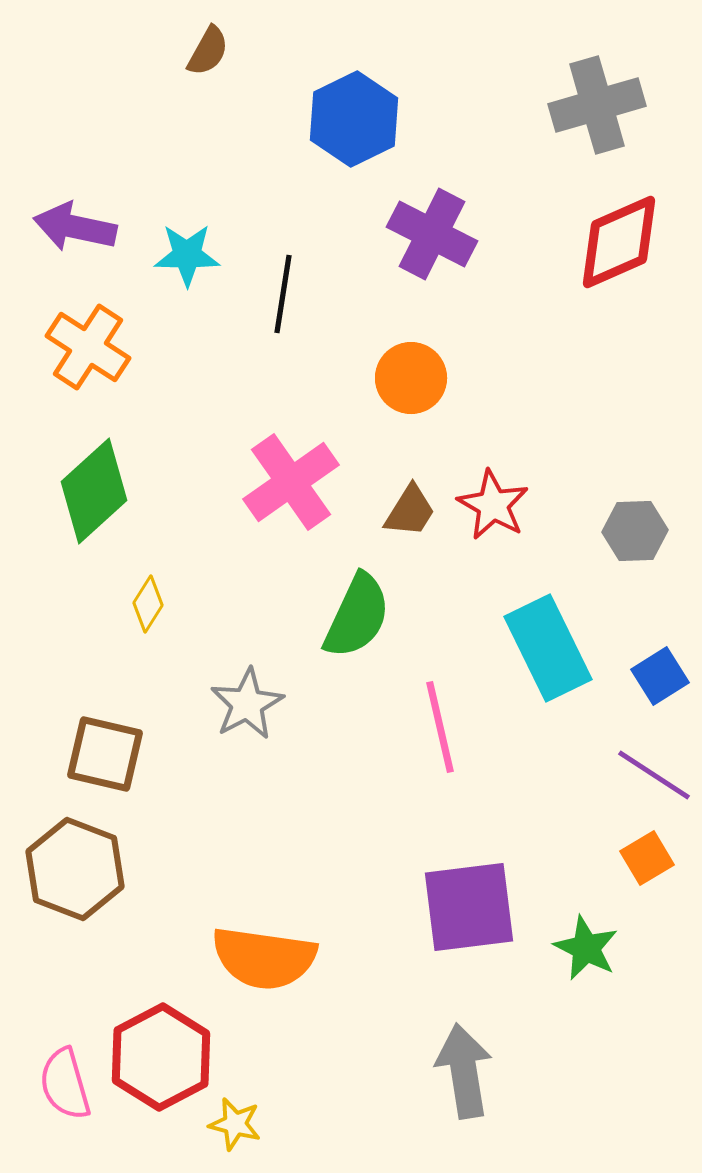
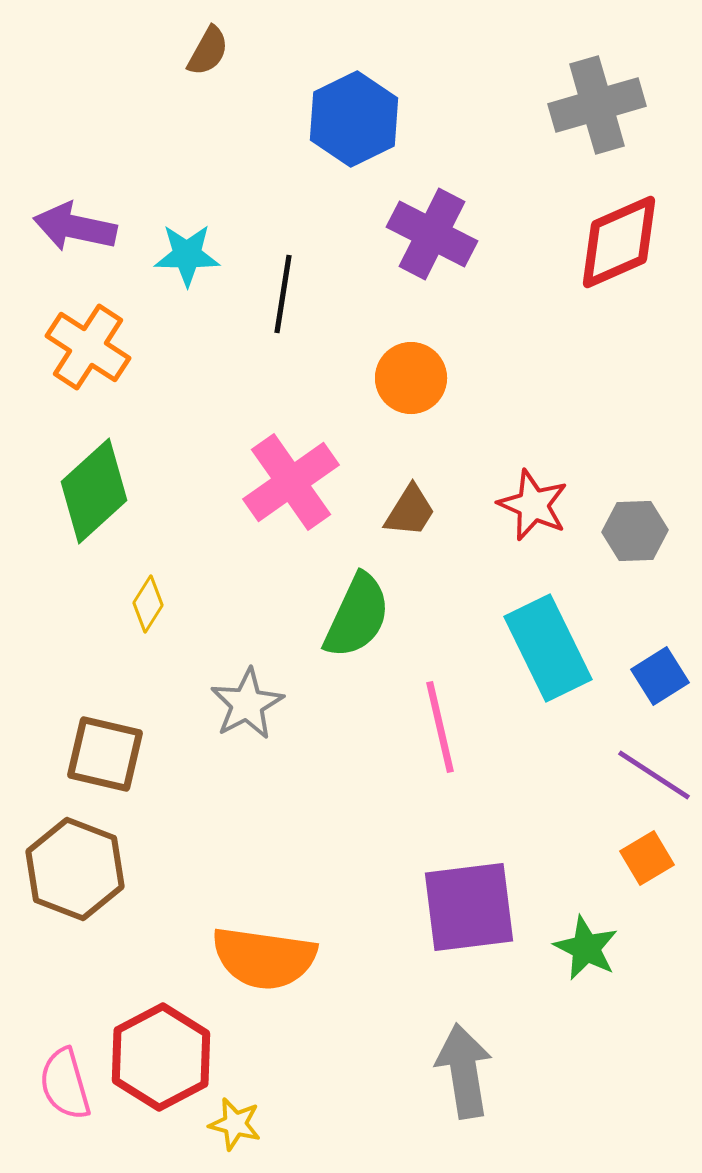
red star: moved 40 px right; rotated 6 degrees counterclockwise
